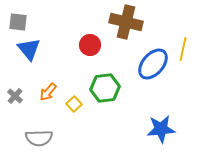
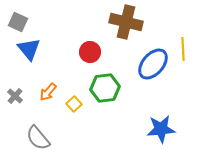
gray square: rotated 18 degrees clockwise
red circle: moved 7 px down
yellow line: rotated 15 degrees counterclockwise
gray semicircle: moved 1 px left; rotated 52 degrees clockwise
